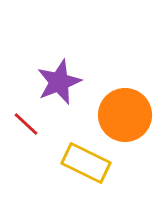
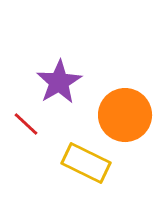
purple star: rotated 9 degrees counterclockwise
